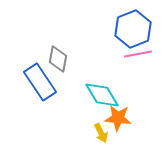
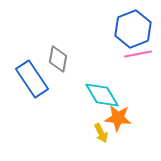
blue rectangle: moved 8 px left, 3 px up
